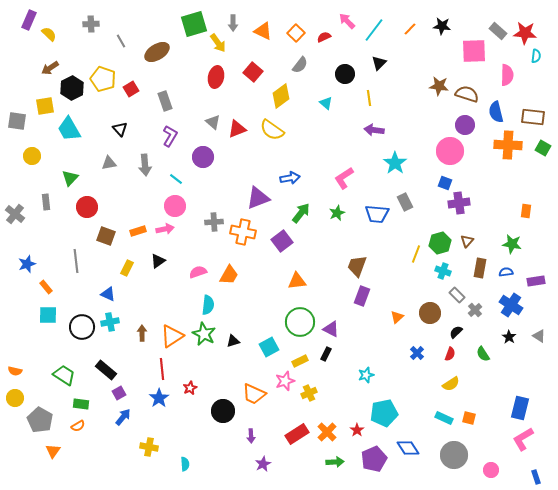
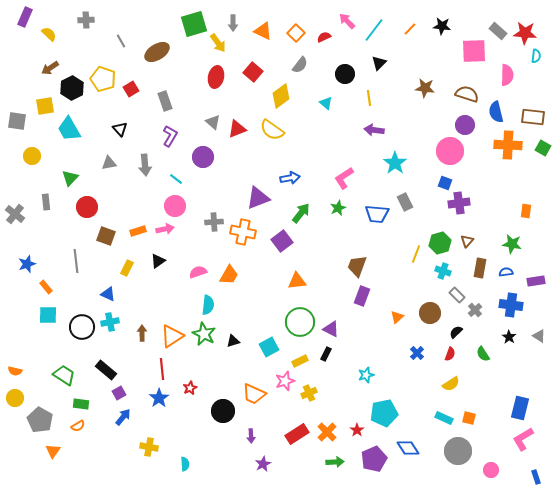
purple rectangle at (29, 20): moved 4 px left, 3 px up
gray cross at (91, 24): moved 5 px left, 4 px up
brown star at (439, 86): moved 14 px left, 2 px down
green star at (337, 213): moved 1 px right, 5 px up
blue cross at (511, 305): rotated 25 degrees counterclockwise
gray circle at (454, 455): moved 4 px right, 4 px up
